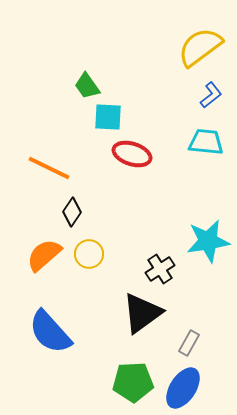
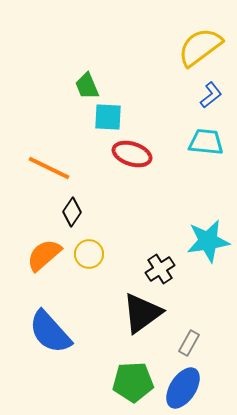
green trapezoid: rotated 12 degrees clockwise
